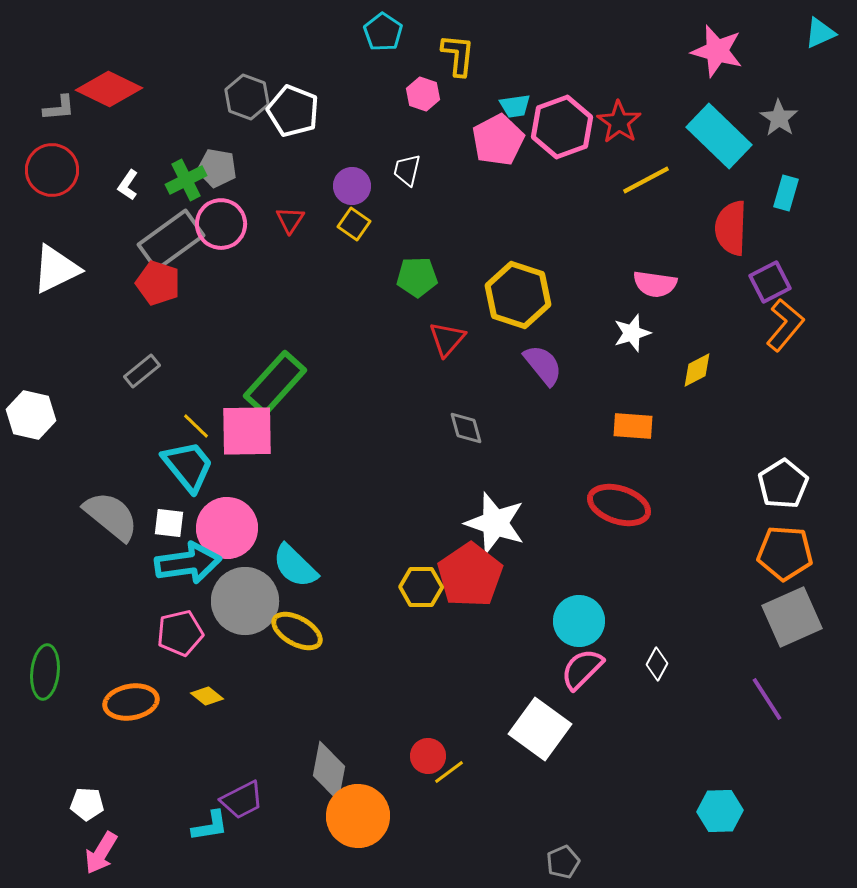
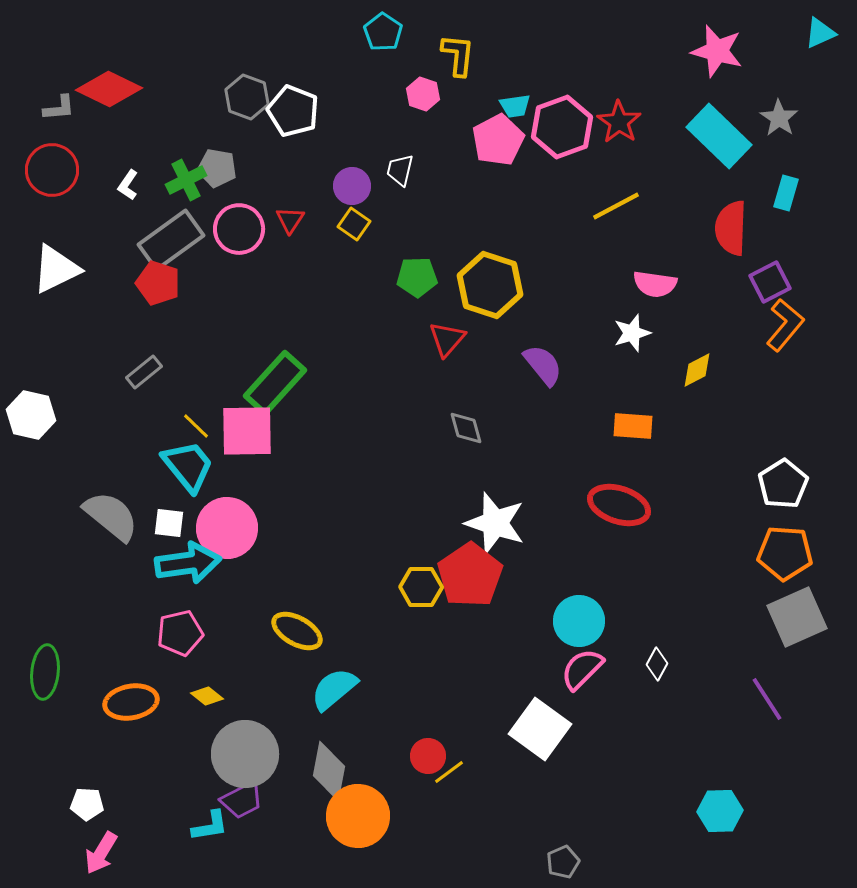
white trapezoid at (407, 170): moved 7 px left
yellow line at (646, 180): moved 30 px left, 26 px down
pink circle at (221, 224): moved 18 px right, 5 px down
yellow hexagon at (518, 295): moved 28 px left, 10 px up
gray rectangle at (142, 371): moved 2 px right, 1 px down
cyan semicircle at (295, 566): moved 39 px right, 123 px down; rotated 96 degrees clockwise
gray circle at (245, 601): moved 153 px down
gray square at (792, 617): moved 5 px right
